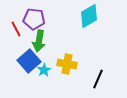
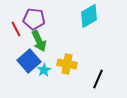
green arrow: rotated 35 degrees counterclockwise
